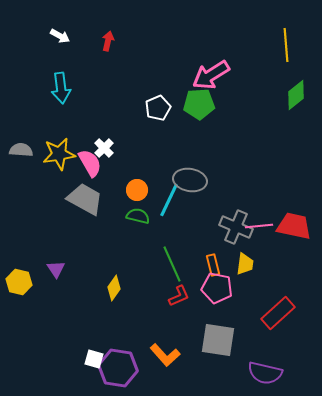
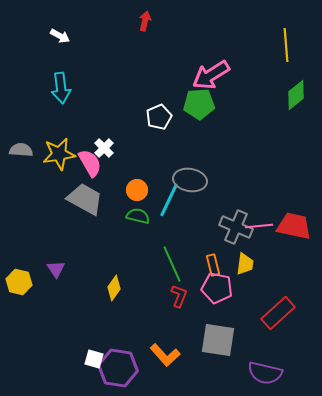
red arrow: moved 37 px right, 20 px up
white pentagon: moved 1 px right, 9 px down
red L-shape: rotated 45 degrees counterclockwise
